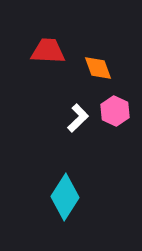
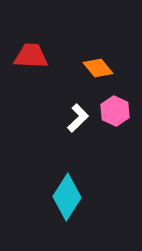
red trapezoid: moved 17 px left, 5 px down
orange diamond: rotated 20 degrees counterclockwise
cyan diamond: moved 2 px right
